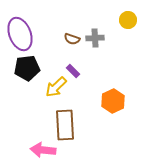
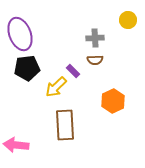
brown semicircle: moved 23 px right, 21 px down; rotated 21 degrees counterclockwise
pink arrow: moved 27 px left, 5 px up
